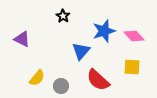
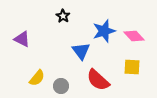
blue triangle: rotated 18 degrees counterclockwise
